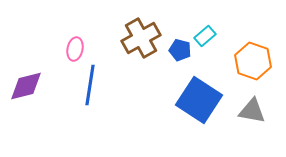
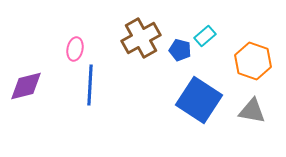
blue line: rotated 6 degrees counterclockwise
